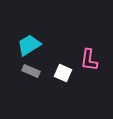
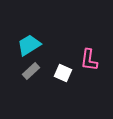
gray rectangle: rotated 66 degrees counterclockwise
